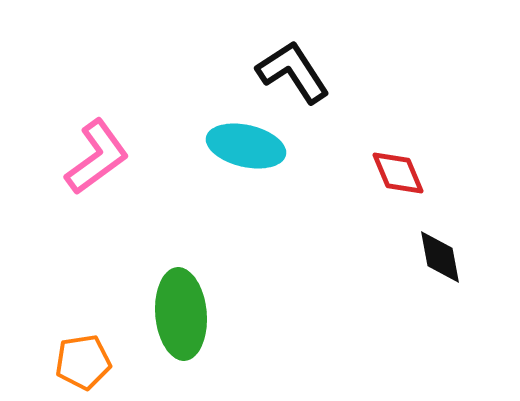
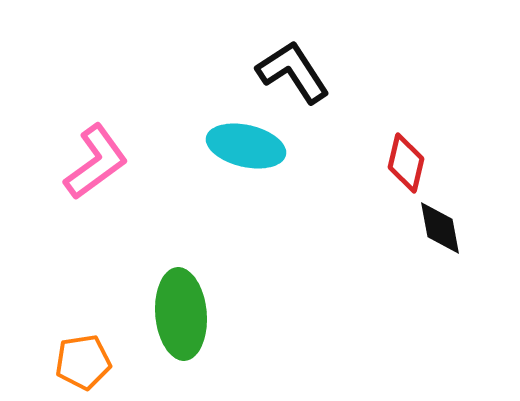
pink L-shape: moved 1 px left, 5 px down
red diamond: moved 8 px right, 10 px up; rotated 36 degrees clockwise
black diamond: moved 29 px up
